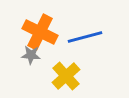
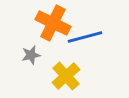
orange cross: moved 13 px right, 9 px up
gray star: rotated 18 degrees counterclockwise
